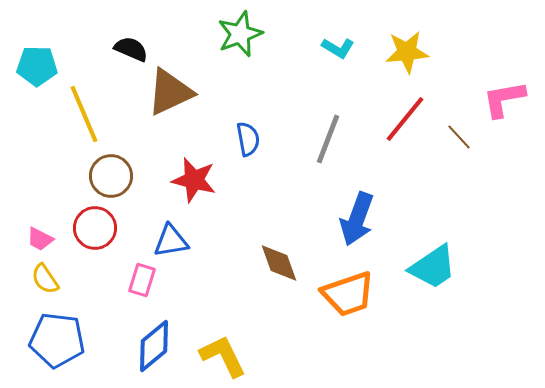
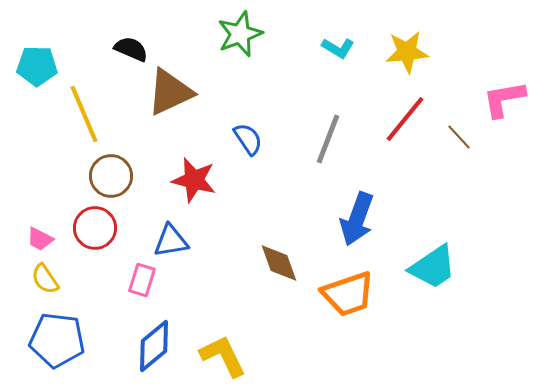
blue semicircle: rotated 24 degrees counterclockwise
